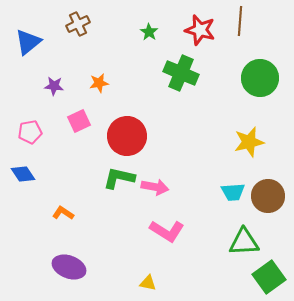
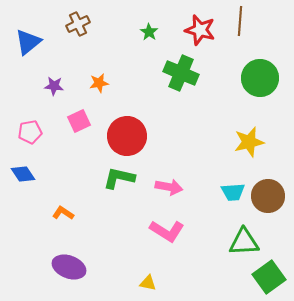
pink arrow: moved 14 px right
